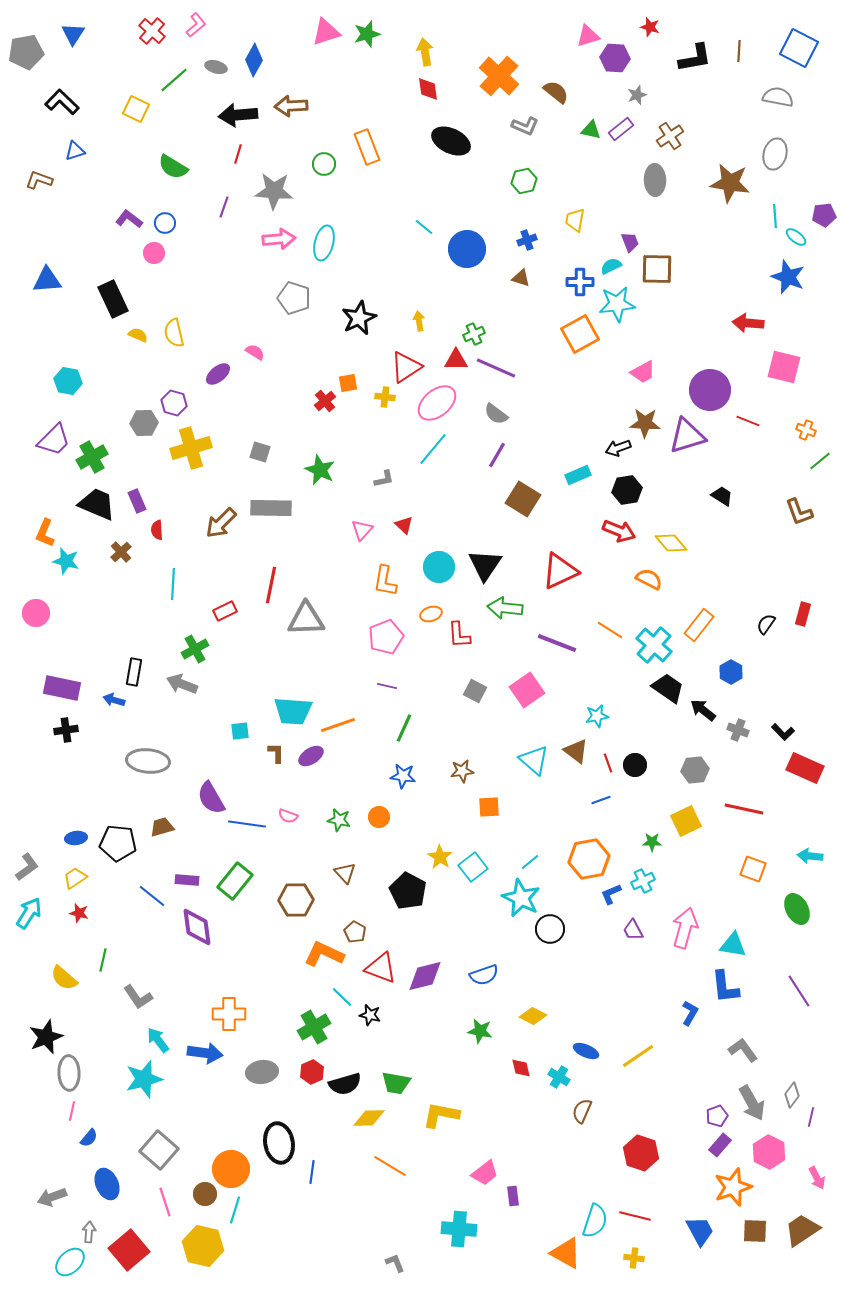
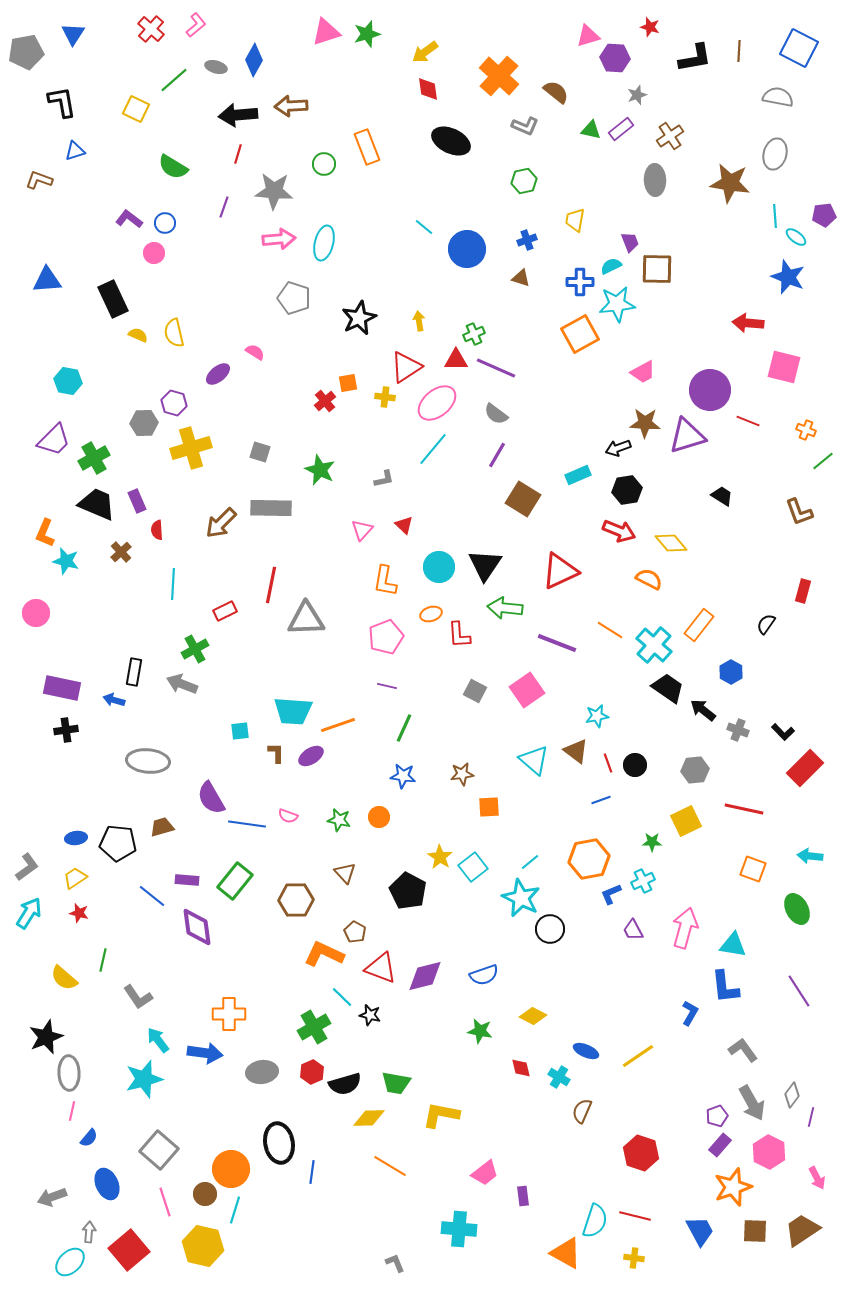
red cross at (152, 31): moved 1 px left, 2 px up
yellow arrow at (425, 52): rotated 116 degrees counterclockwise
black L-shape at (62, 102): rotated 36 degrees clockwise
green cross at (92, 457): moved 2 px right, 1 px down
green line at (820, 461): moved 3 px right
red rectangle at (803, 614): moved 23 px up
red rectangle at (805, 768): rotated 69 degrees counterclockwise
brown star at (462, 771): moved 3 px down
purple rectangle at (513, 1196): moved 10 px right
